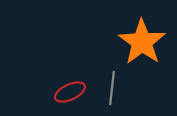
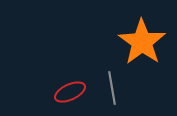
gray line: rotated 16 degrees counterclockwise
